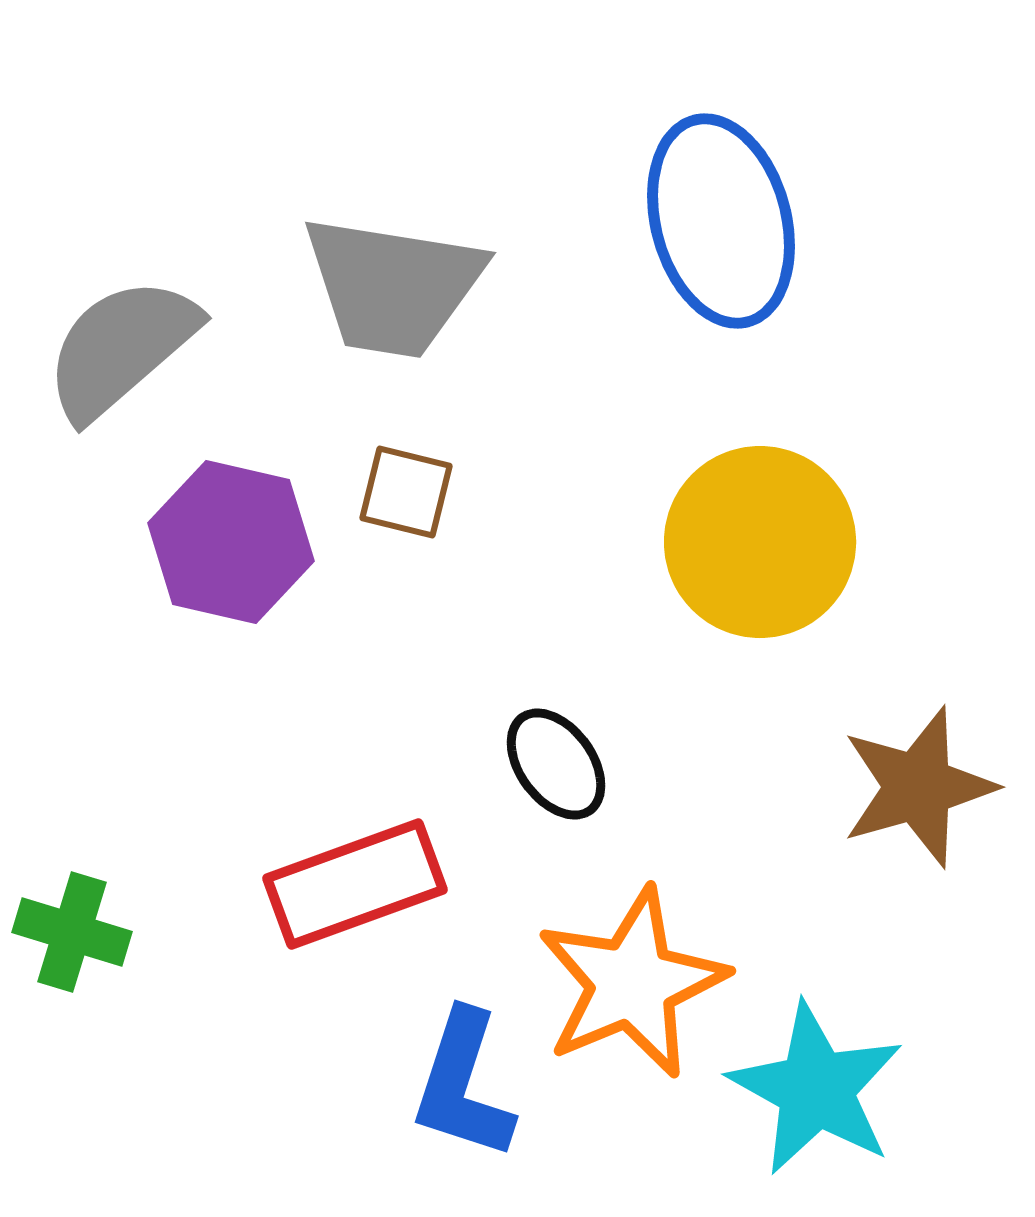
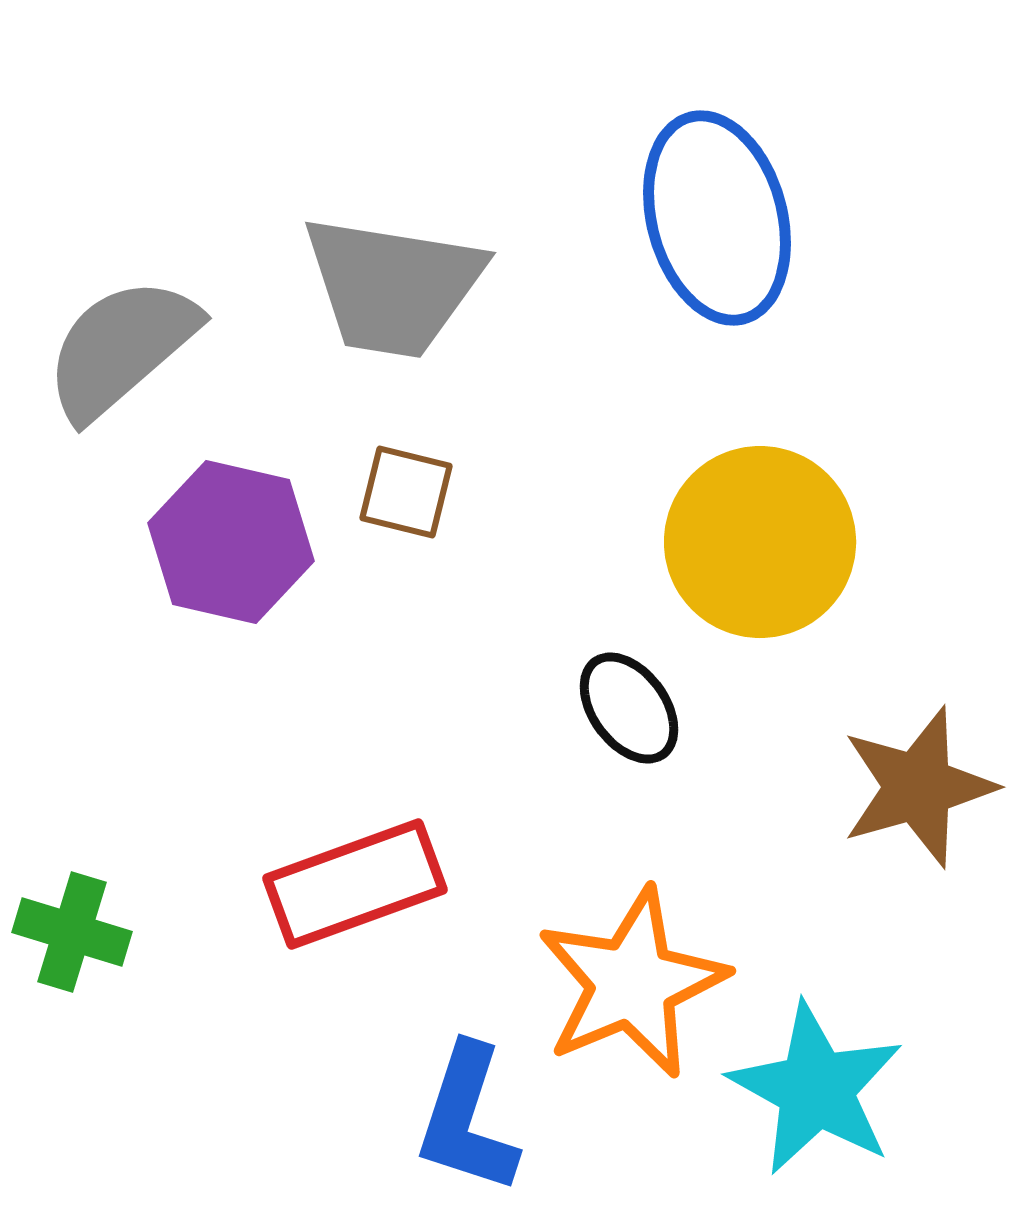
blue ellipse: moved 4 px left, 3 px up
black ellipse: moved 73 px right, 56 px up
blue L-shape: moved 4 px right, 34 px down
